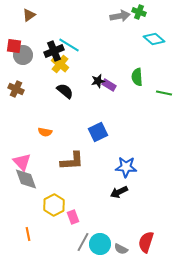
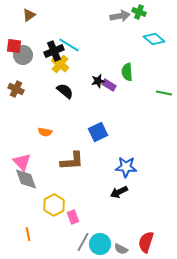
green semicircle: moved 10 px left, 5 px up
